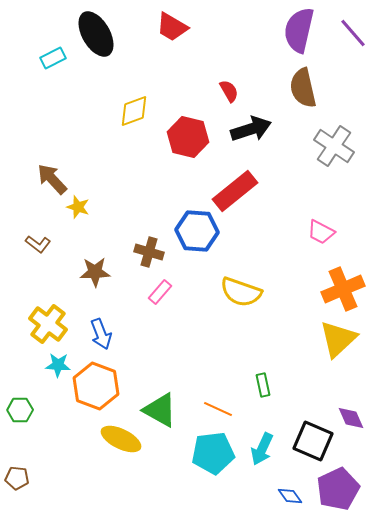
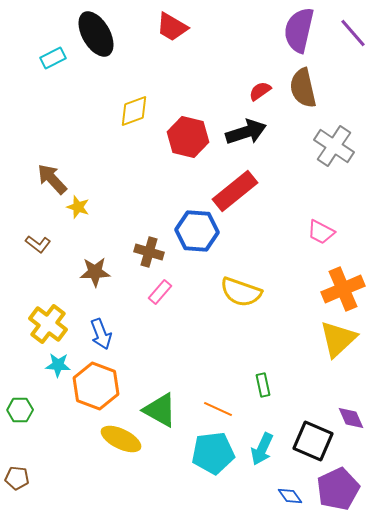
red semicircle: moved 31 px right; rotated 95 degrees counterclockwise
black arrow: moved 5 px left, 3 px down
